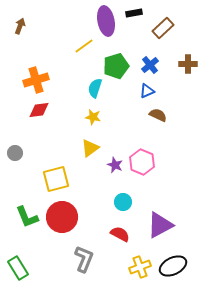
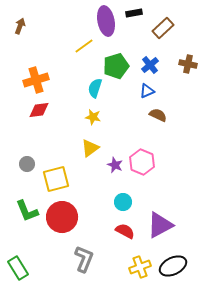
brown cross: rotated 12 degrees clockwise
gray circle: moved 12 px right, 11 px down
green L-shape: moved 6 px up
red semicircle: moved 5 px right, 3 px up
